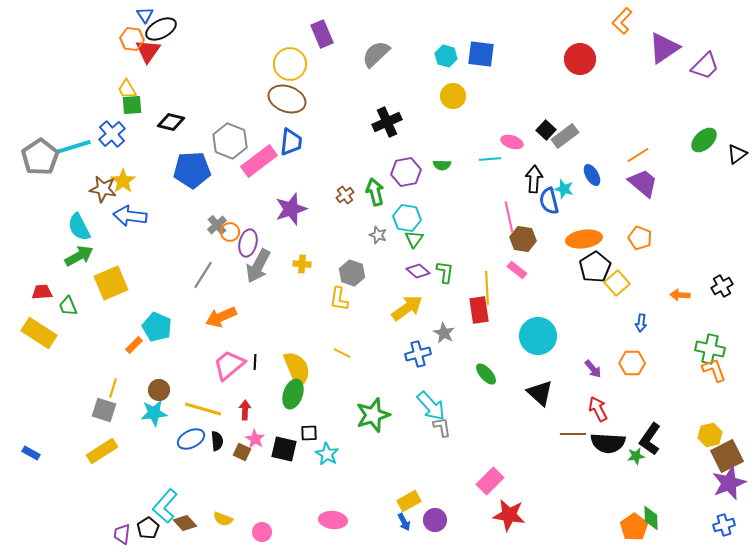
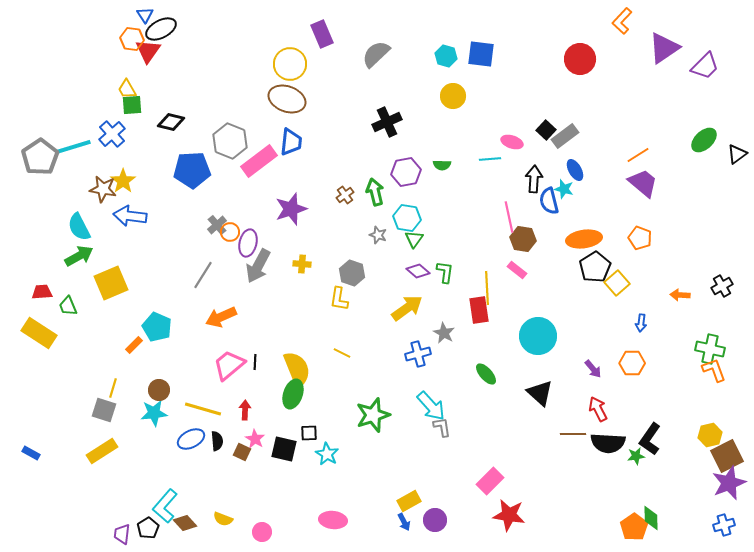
blue ellipse at (592, 175): moved 17 px left, 5 px up
